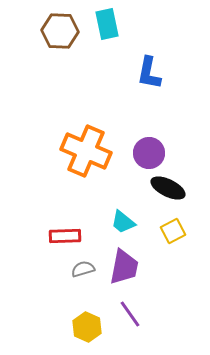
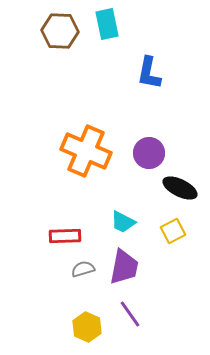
black ellipse: moved 12 px right
cyan trapezoid: rotated 12 degrees counterclockwise
